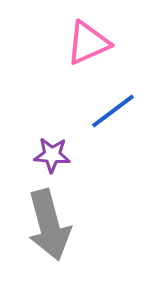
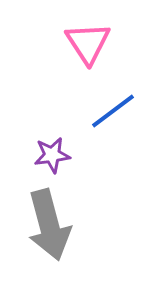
pink triangle: rotated 39 degrees counterclockwise
purple star: rotated 12 degrees counterclockwise
